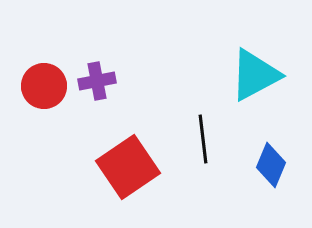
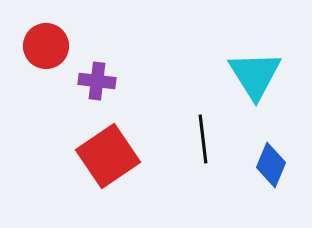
cyan triangle: rotated 34 degrees counterclockwise
purple cross: rotated 18 degrees clockwise
red circle: moved 2 px right, 40 px up
red square: moved 20 px left, 11 px up
